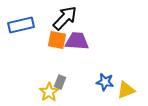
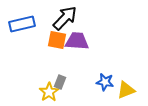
blue rectangle: moved 1 px right, 1 px up
